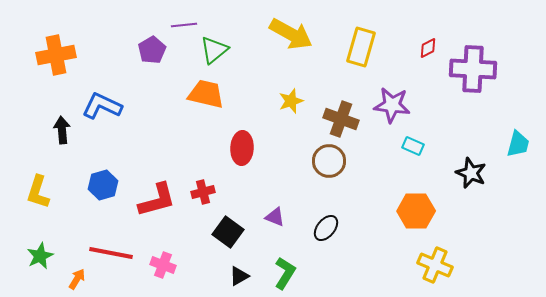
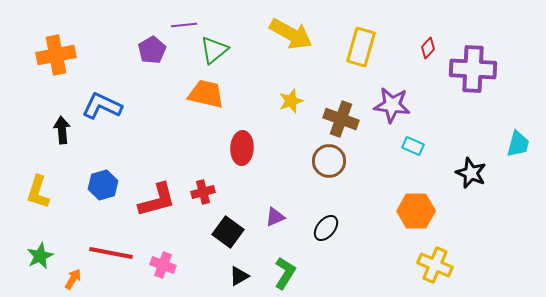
red diamond: rotated 20 degrees counterclockwise
purple triangle: rotated 45 degrees counterclockwise
orange arrow: moved 4 px left
